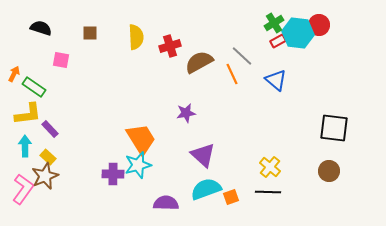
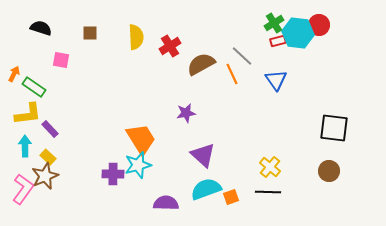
red rectangle: rotated 14 degrees clockwise
red cross: rotated 15 degrees counterclockwise
brown semicircle: moved 2 px right, 2 px down
blue triangle: rotated 15 degrees clockwise
